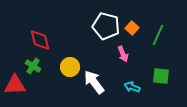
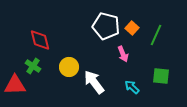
green line: moved 2 px left
yellow circle: moved 1 px left
cyan arrow: rotated 21 degrees clockwise
